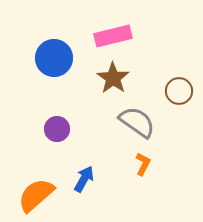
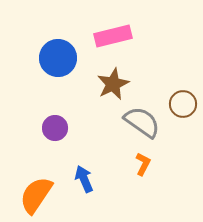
blue circle: moved 4 px right
brown star: moved 6 px down; rotated 12 degrees clockwise
brown circle: moved 4 px right, 13 px down
gray semicircle: moved 5 px right
purple circle: moved 2 px left, 1 px up
blue arrow: rotated 52 degrees counterclockwise
orange semicircle: rotated 15 degrees counterclockwise
